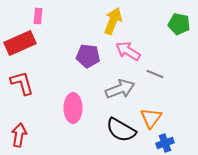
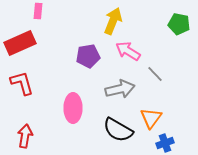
pink rectangle: moved 5 px up
purple pentagon: rotated 15 degrees counterclockwise
gray line: rotated 24 degrees clockwise
gray arrow: rotated 8 degrees clockwise
black semicircle: moved 3 px left
red arrow: moved 6 px right, 1 px down
